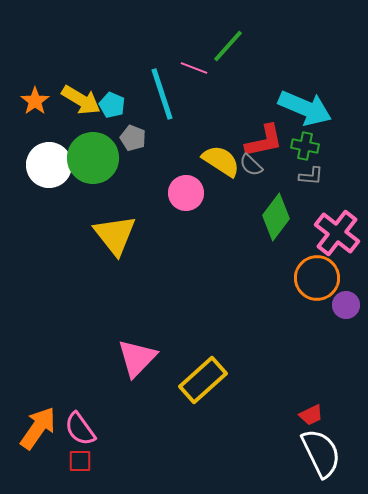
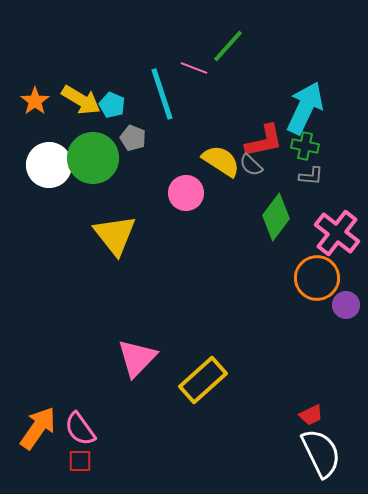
cyan arrow: rotated 88 degrees counterclockwise
